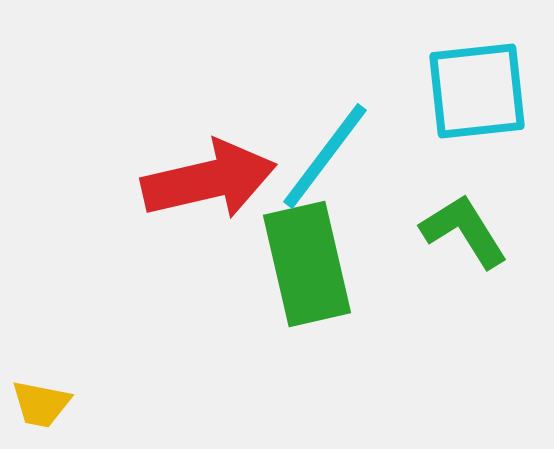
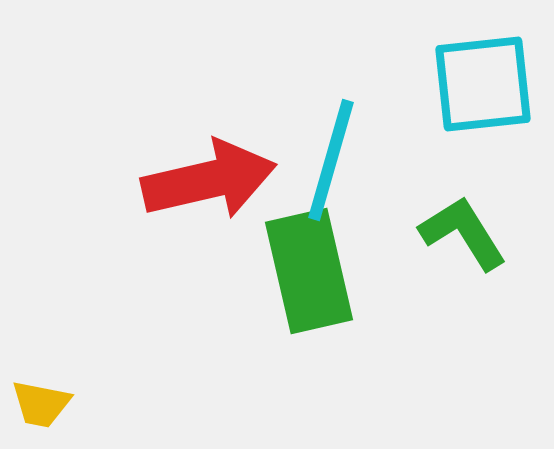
cyan square: moved 6 px right, 7 px up
cyan line: moved 6 px right, 4 px down; rotated 21 degrees counterclockwise
green L-shape: moved 1 px left, 2 px down
green rectangle: moved 2 px right, 7 px down
